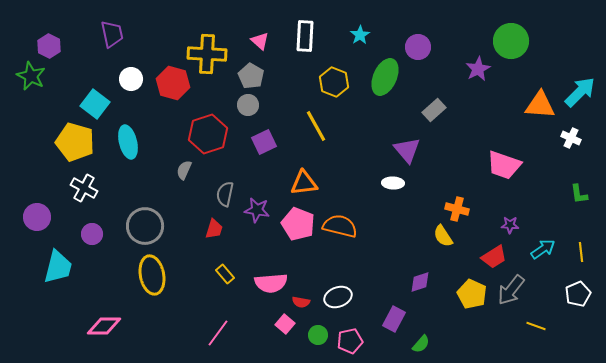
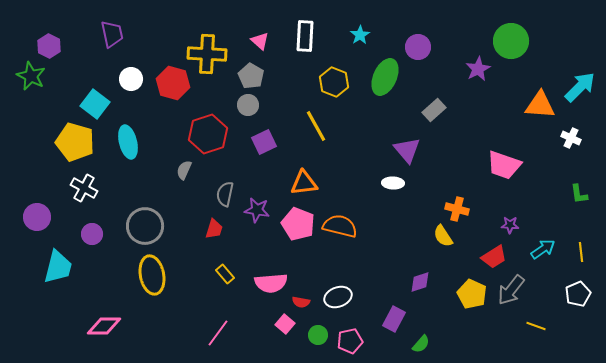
cyan arrow at (580, 92): moved 5 px up
